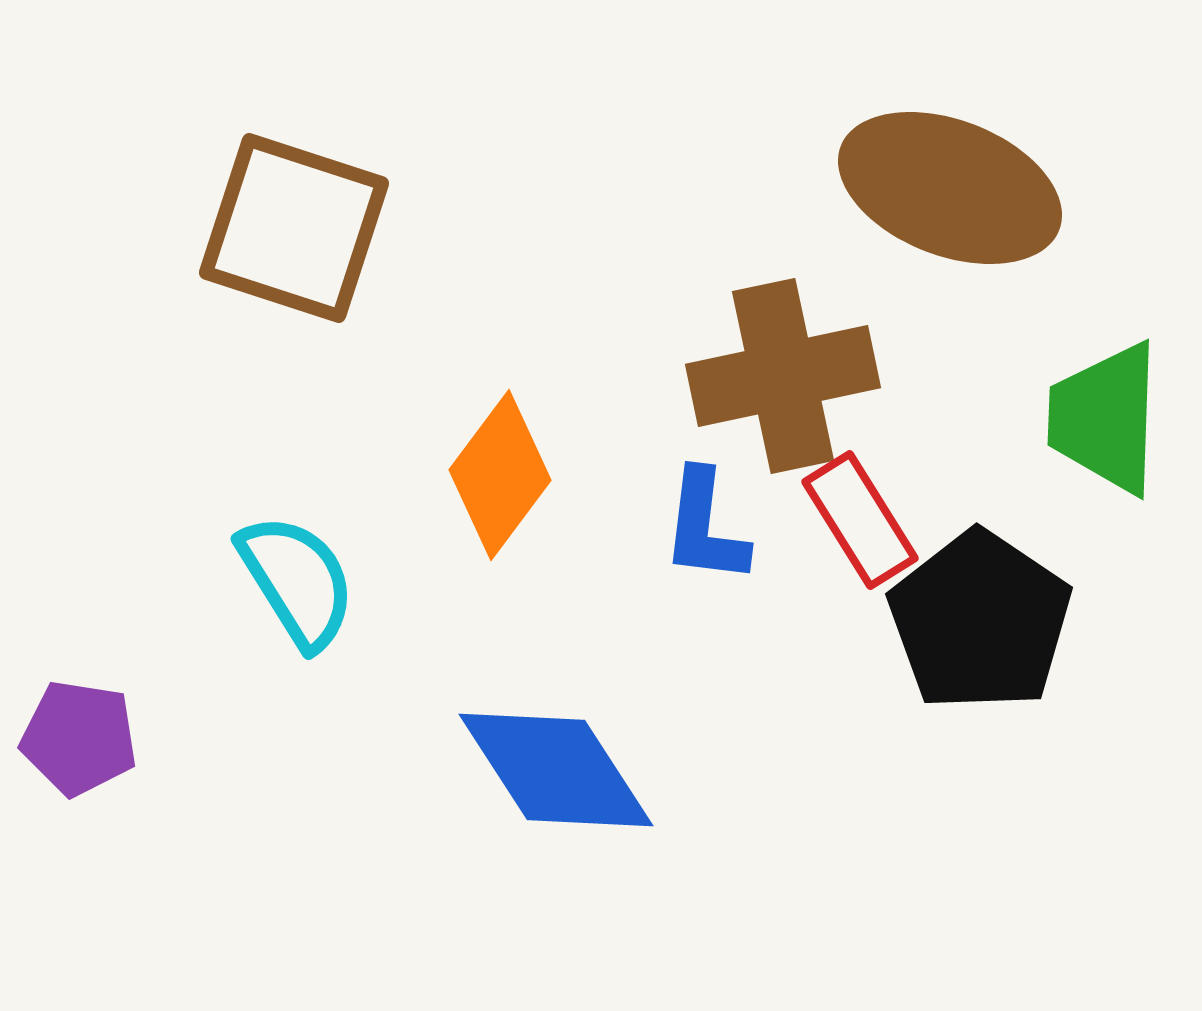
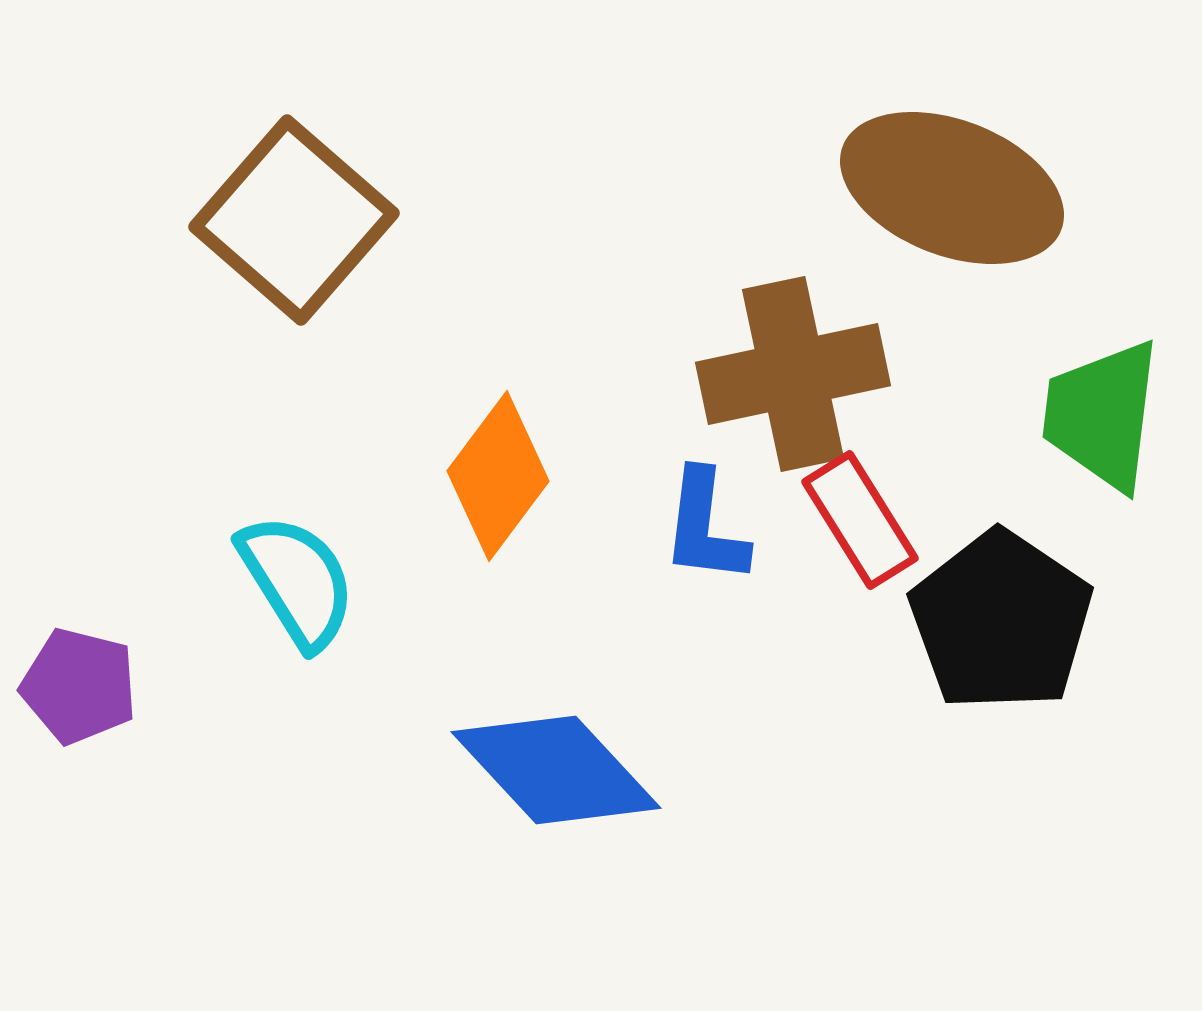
brown ellipse: moved 2 px right
brown square: moved 8 px up; rotated 23 degrees clockwise
brown cross: moved 10 px right, 2 px up
green trapezoid: moved 3 px left, 3 px up; rotated 5 degrees clockwise
orange diamond: moved 2 px left, 1 px down
black pentagon: moved 21 px right
purple pentagon: moved 52 px up; rotated 5 degrees clockwise
blue diamond: rotated 10 degrees counterclockwise
